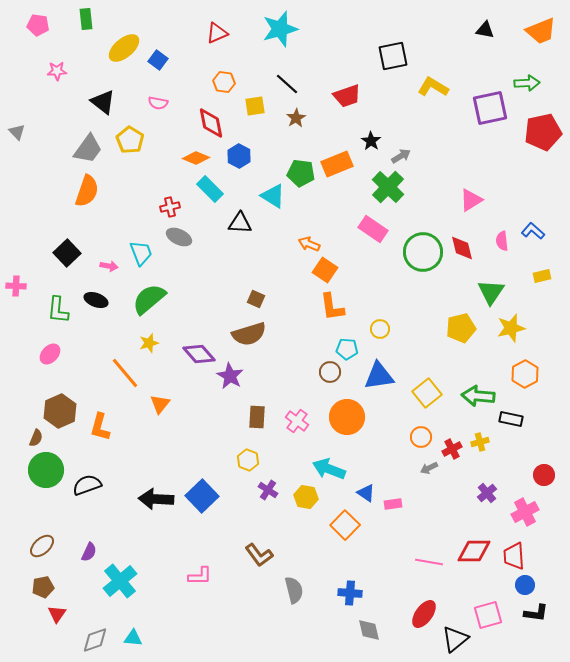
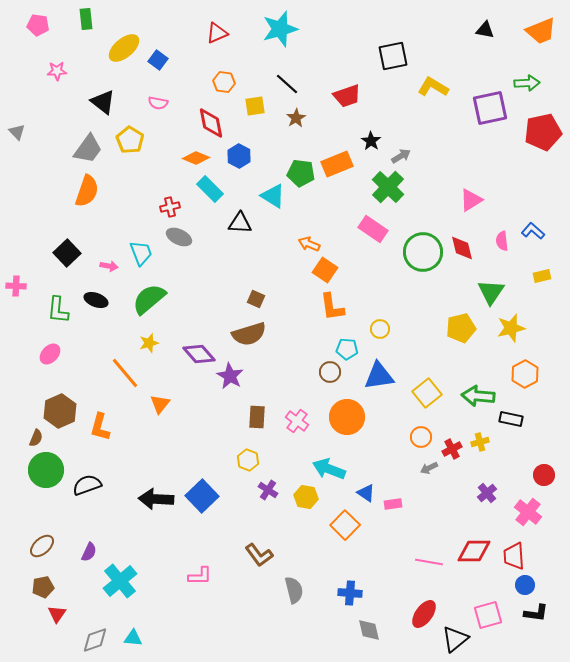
pink cross at (525, 512): moved 3 px right; rotated 24 degrees counterclockwise
